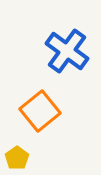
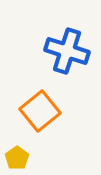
blue cross: rotated 18 degrees counterclockwise
